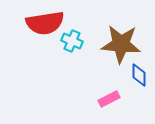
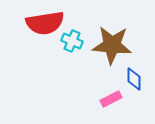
brown star: moved 9 px left, 1 px down
blue diamond: moved 5 px left, 4 px down
pink rectangle: moved 2 px right
